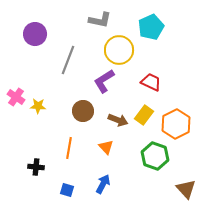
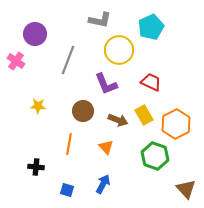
purple L-shape: moved 2 px right, 3 px down; rotated 80 degrees counterclockwise
pink cross: moved 36 px up
yellow rectangle: rotated 66 degrees counterclockwise
orange line: moved 4 px up
